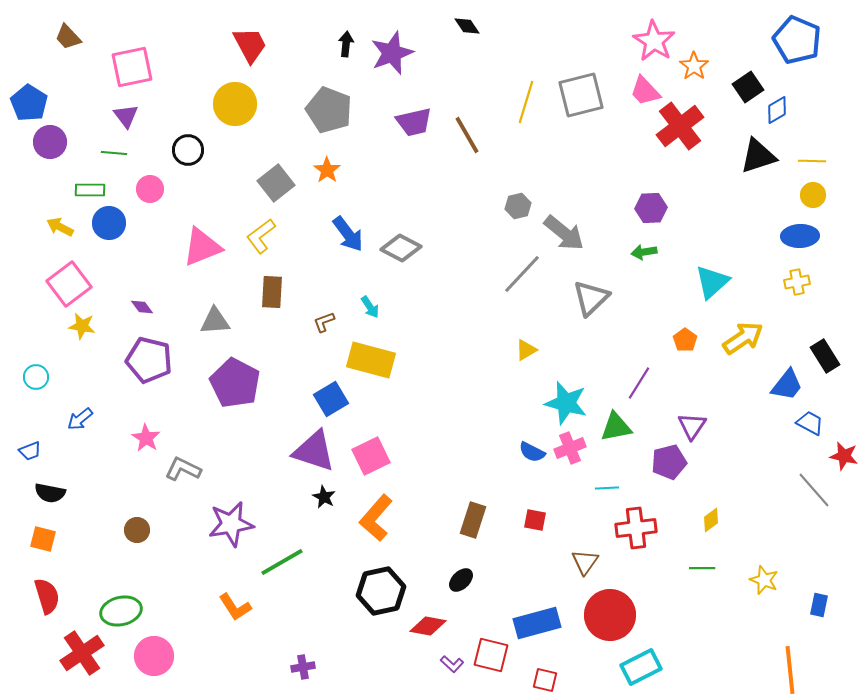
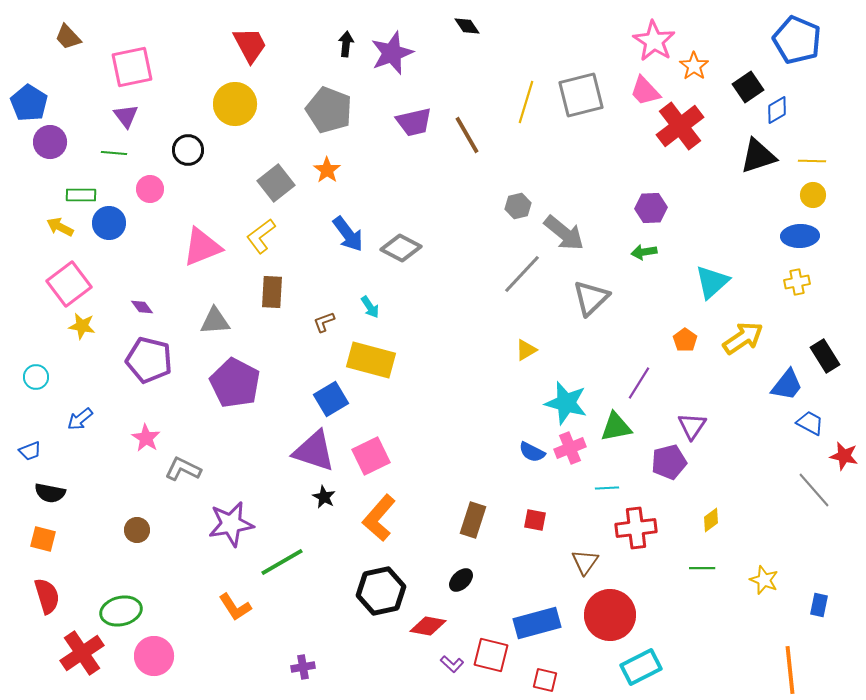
green rectangle at (90, 190): moved 9 px left, 5 px down
orange L-shape at (376, 518): moved 3 px right
